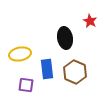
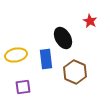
black ellipse: moved 2 px left; rotated 20 degrees counterclockwise
yellow ellipse: moved 4 px left, 1 px down
blue rectangle: moved 1 px left, 10 px up
purple square: moved 3 px left, 2 px down; rotated 14 degrees counterclockwise
